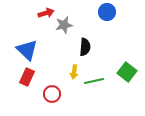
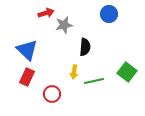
blue circle: moved 2 px right, 2 px down
